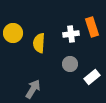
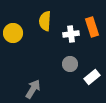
yellow semicircle: moved 6 px right, 22 px up
